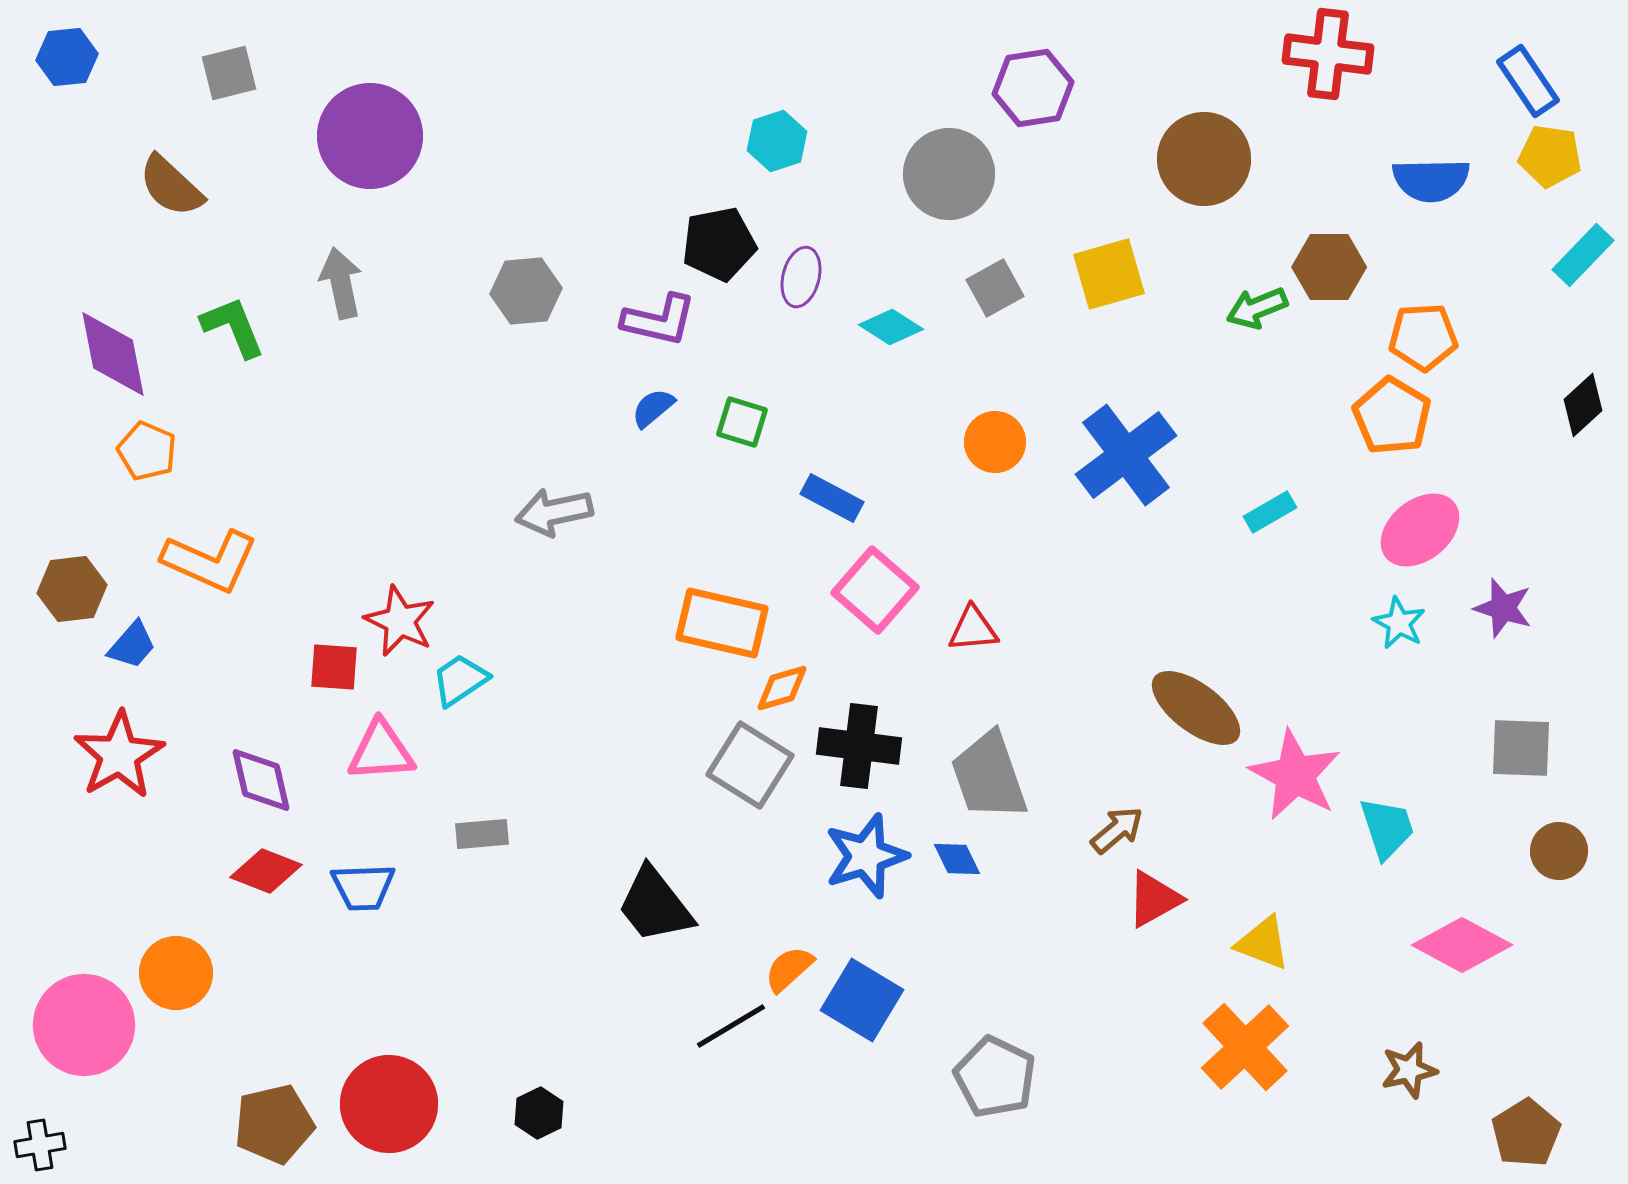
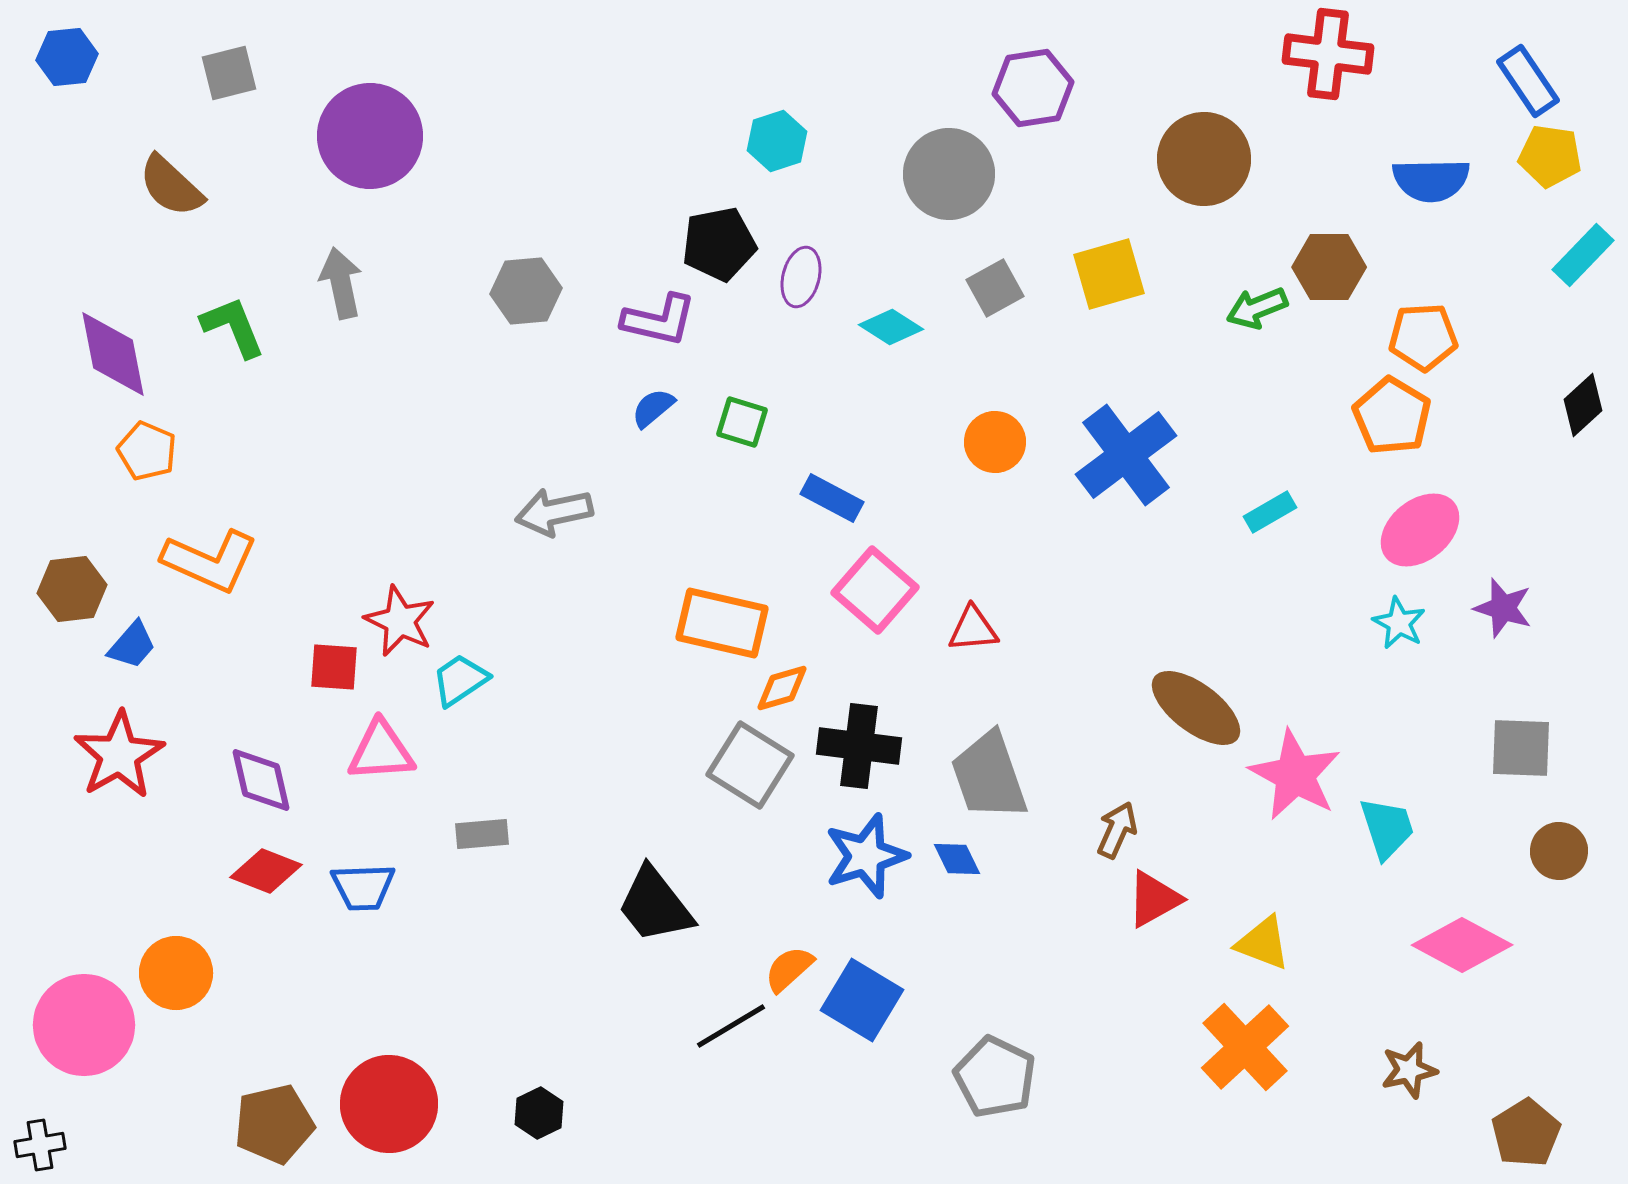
brown arrow at (1117, 830): rotated 26 degrees counterclockwise
